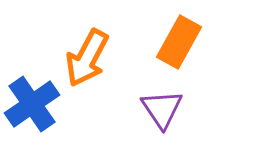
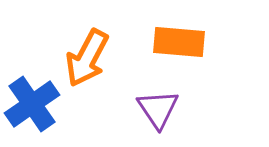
orange rectangle: rotated 66 degrees clockwise
purple triangle: moved 4 px left
